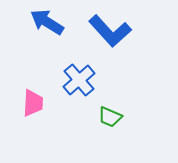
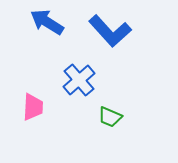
pink trapezoid: moved 4 px down
